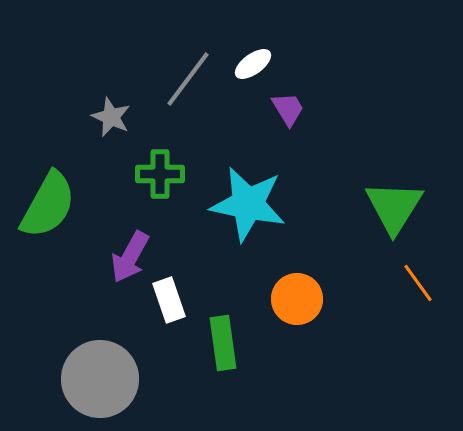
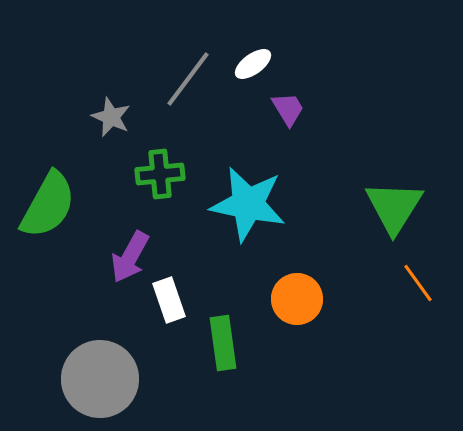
green cross: rotated 6 degrees counterclockwise
